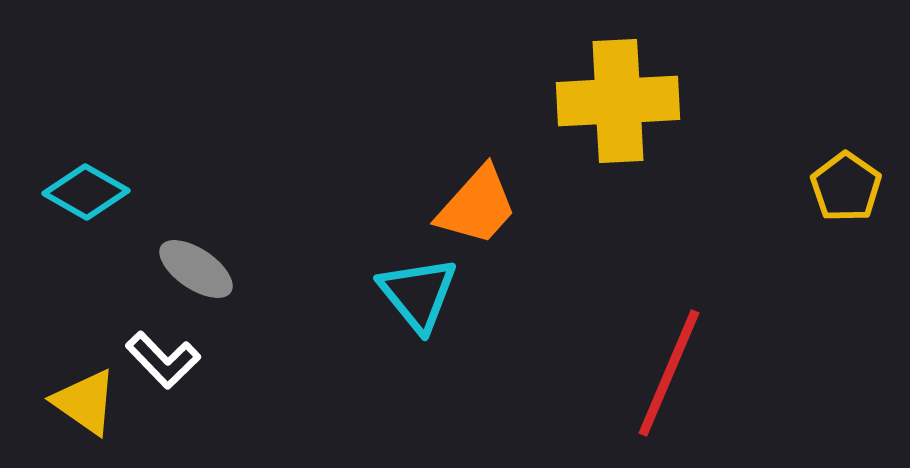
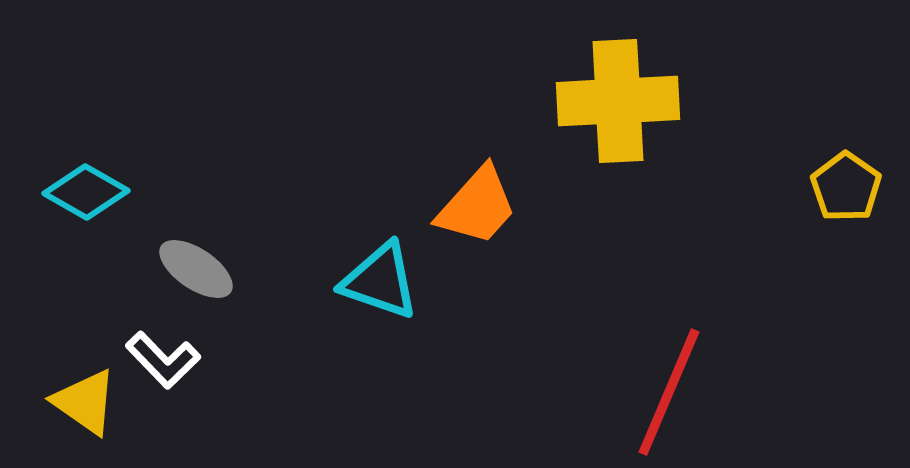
cyan triangle: moved 38 px left, 13 px up; rotated 32 degrees counterclockwise
red line: moved 19 px down
